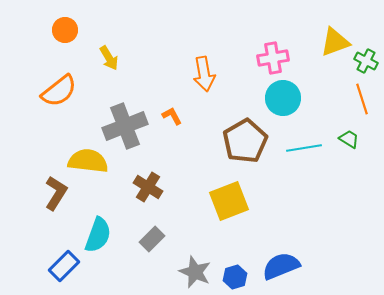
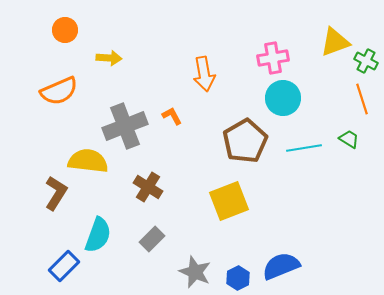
yellow arrow: rotated 55 degrees counterclockwise
orange semicircle: rotated 15 degrees clockwise
blue hexagon: moved 3 px right, 1 px down; rotated 10 degrees counterclockwise
